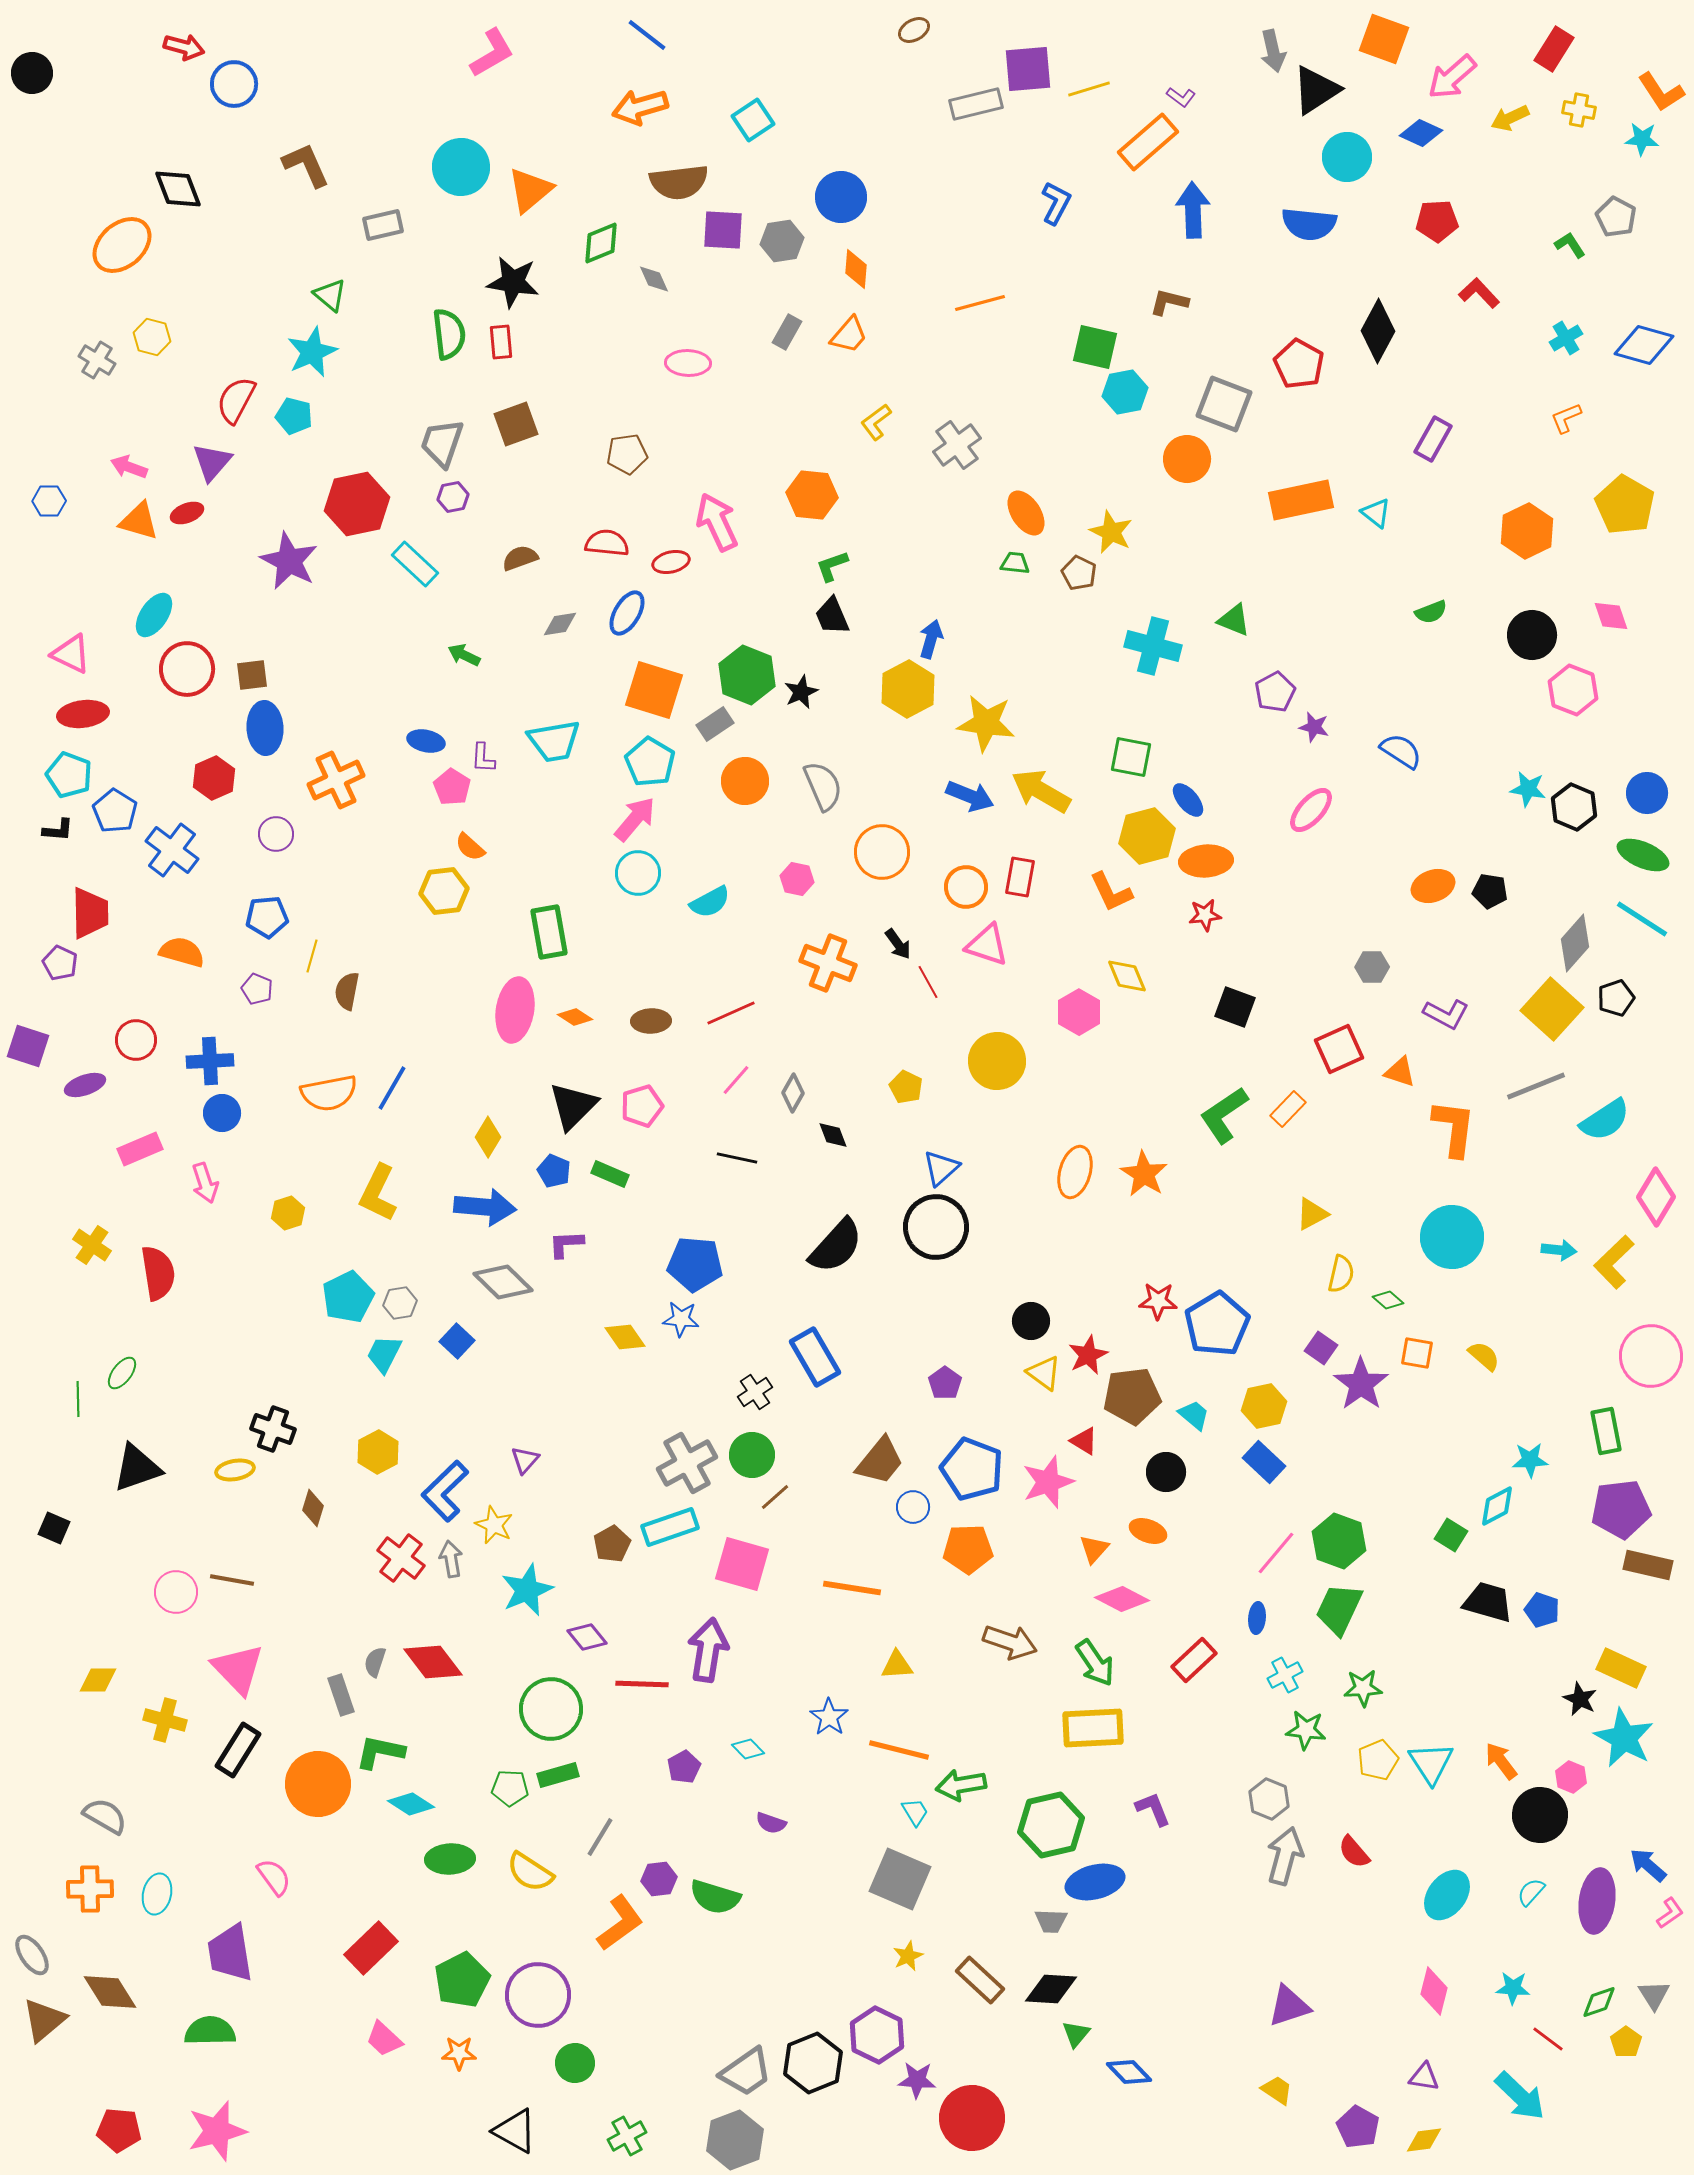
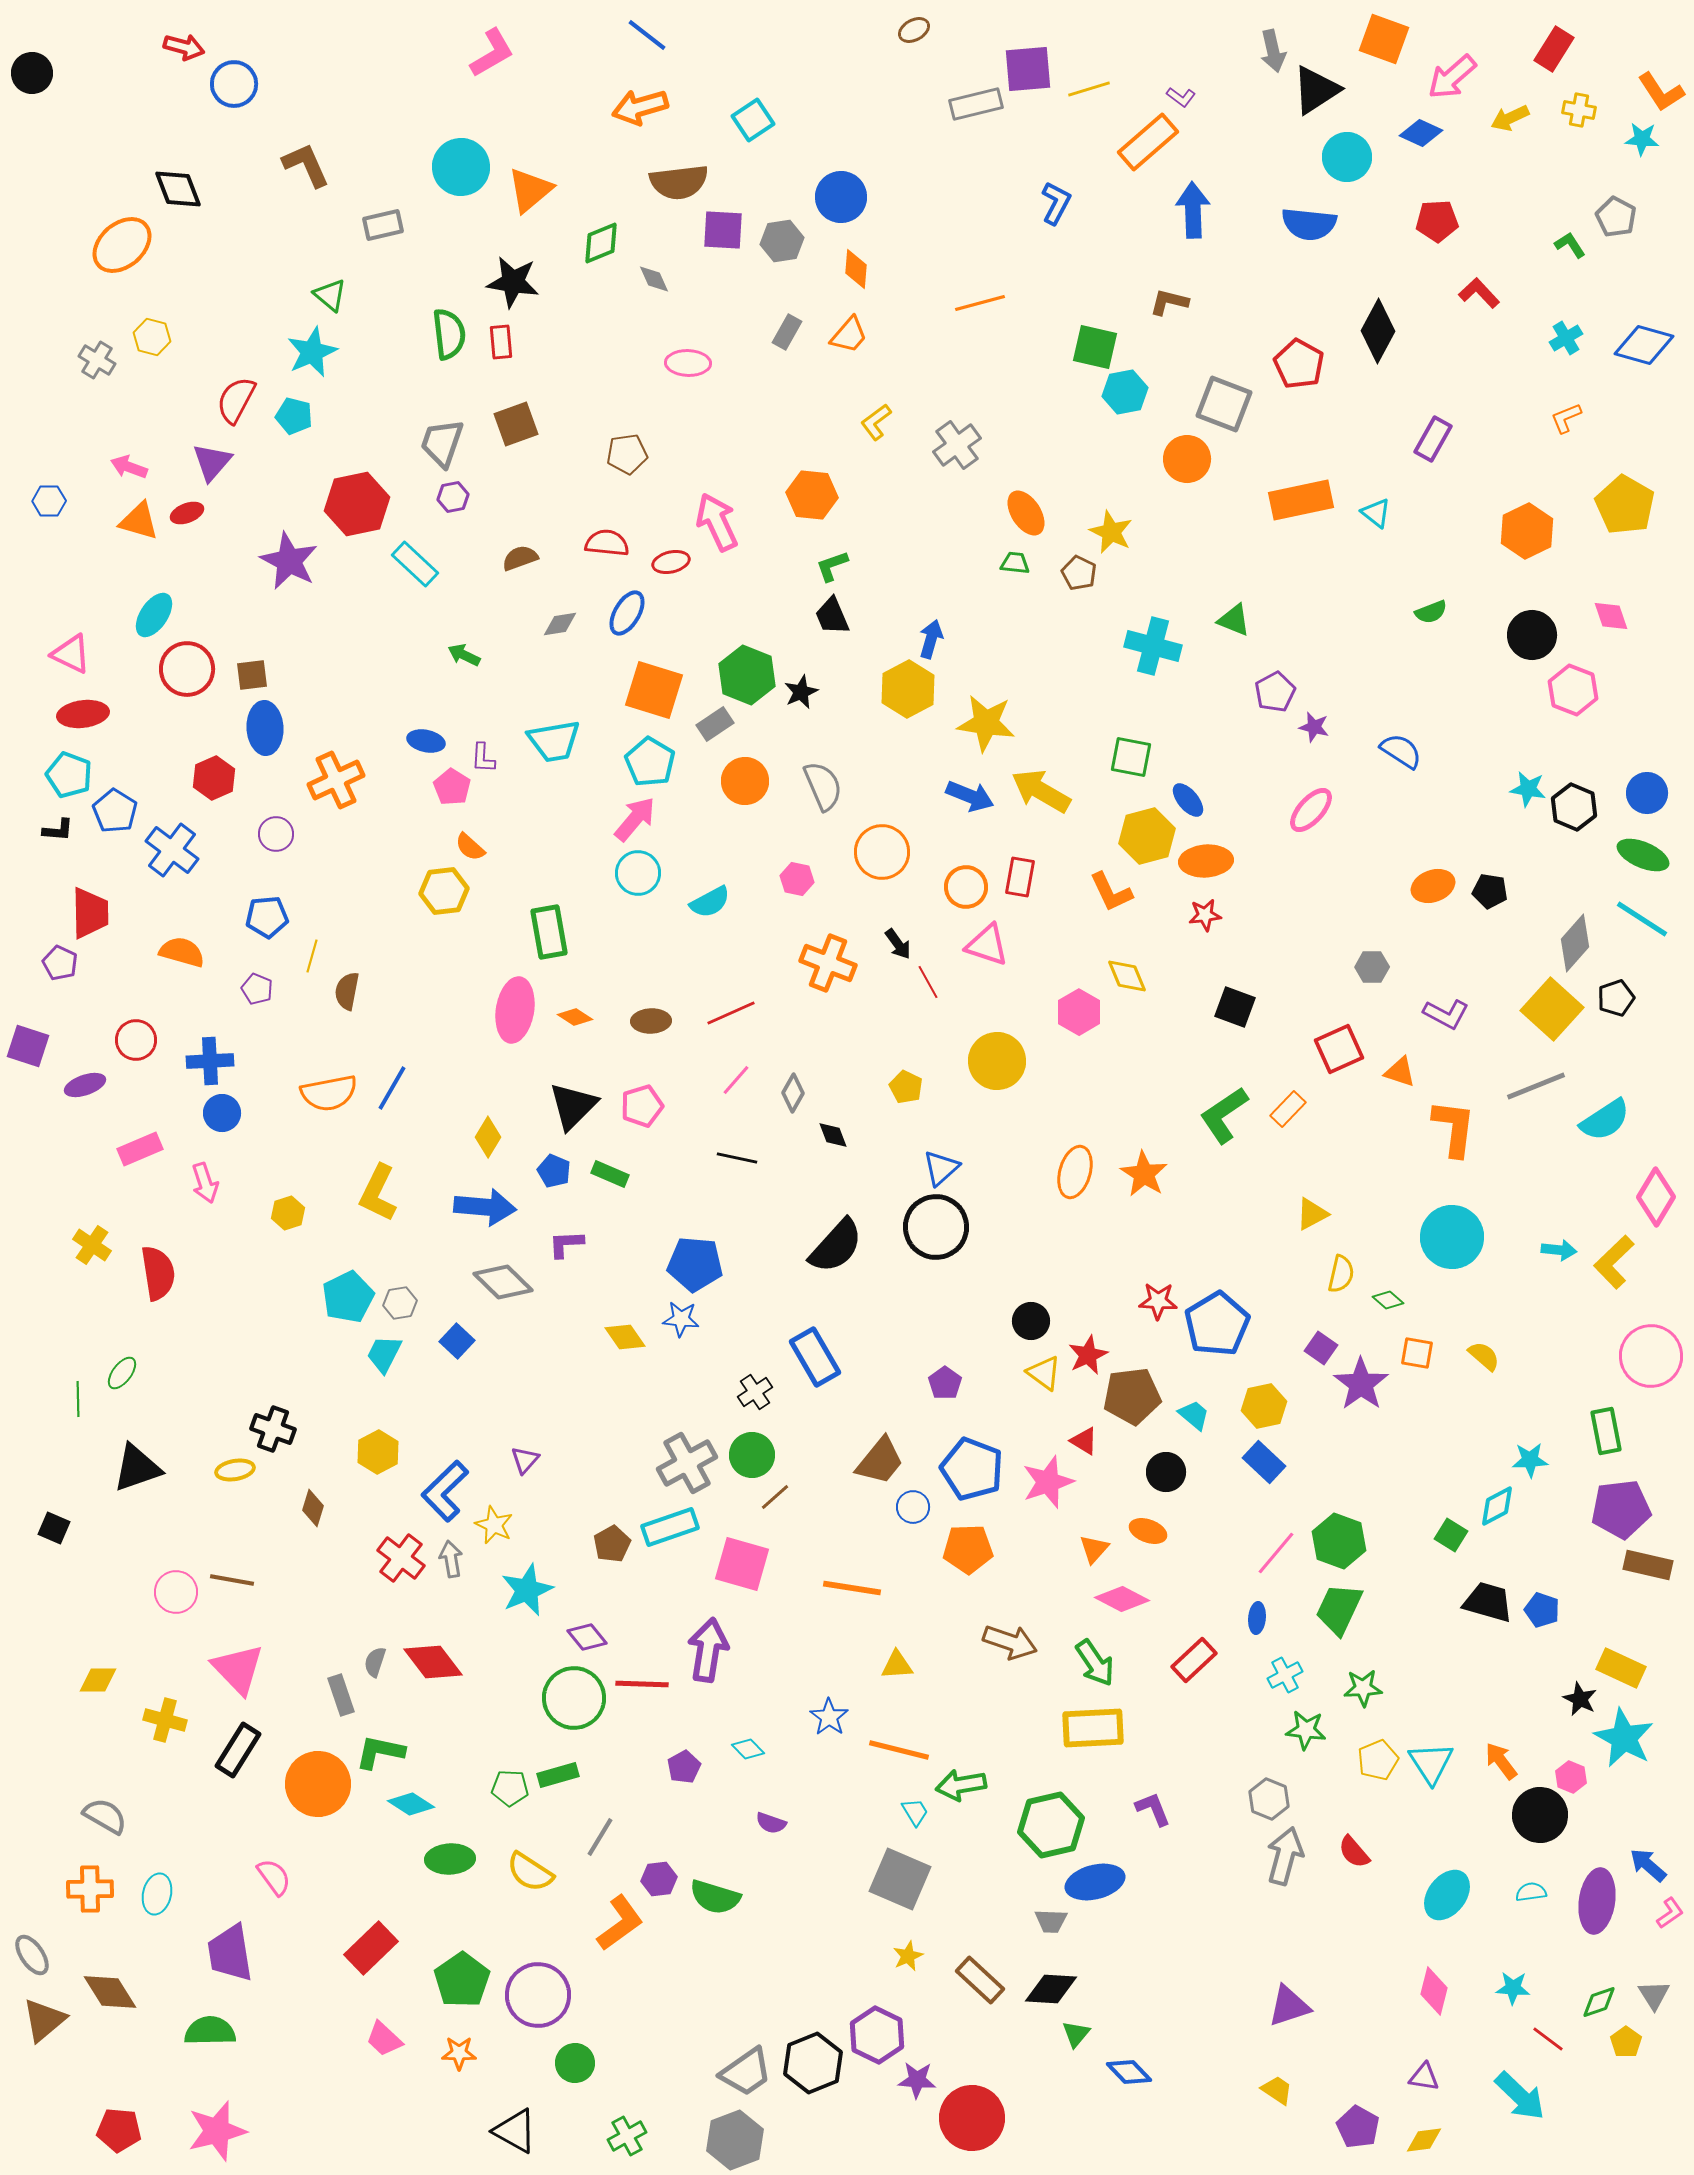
green circle at (551, 1709): moved 23 px right, 11 px up
cyan semicircle at (1531, 1892): rotated 40 degrees clockwise
green pentagon at (462, 1980): rotated 8 degrees counterclockwise
